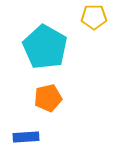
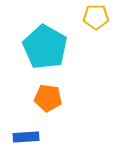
yellow pentagon: moved 2 px right
orange pentagon: rotated 20 degrees clockwise
